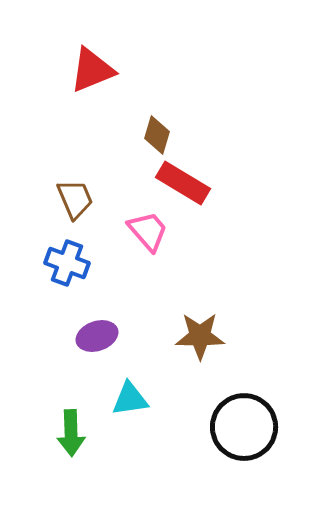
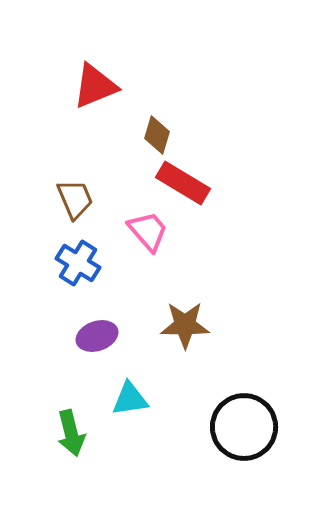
red triangle: moved 3 px right, 16 px down
blue cross: moved 11 px right; rotated 12 degrees clockwise
brown star: moved 15 px left, 11 px up
green arrow: rotated 12 degrees counterclockwise
